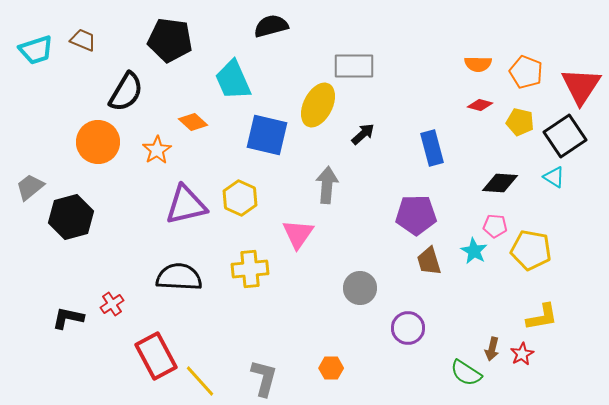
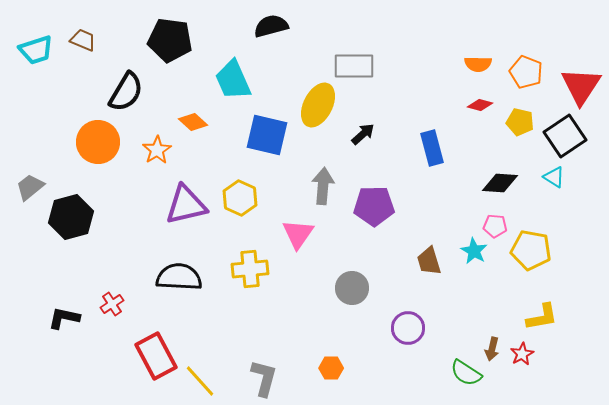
gray arrow at (327, 185): moved 4 px left, 1 px down
purple pentagon at (416, 215): moved 42 px left, 9 px up
gray circle at (360, 288): moved 8 px left
black L-shape at (68, 318): moved 4 px left
